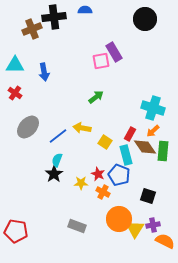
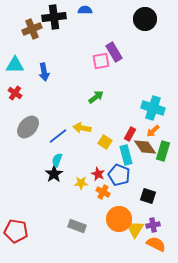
green rectangle: rotated 12 degrees clockwise
orange semicircle: moved 9 px left, 3 px down
